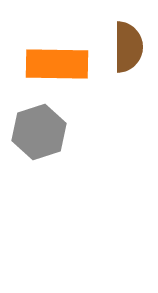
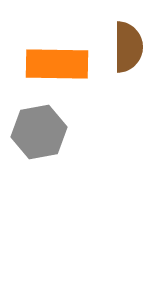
gray hexagon: rotated 8 degrees clockwise
